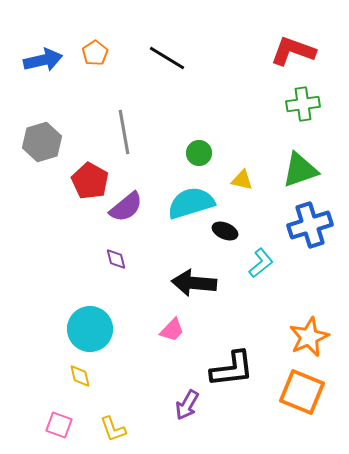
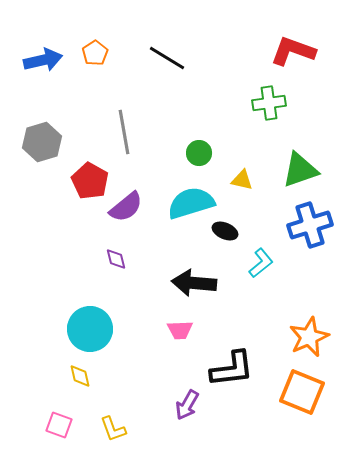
green cross: moved 34 px left, 1 px up
pink trapezoid: moved 8 px right; rotated 44 degrees clockwise
